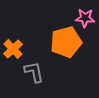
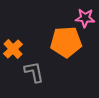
orange pentagon: rotated 12 degrees clockwise
